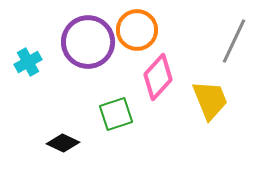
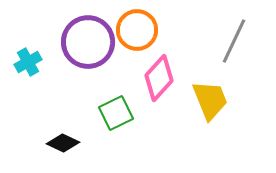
pink diamond: moved 1 px right, 1 px down
green square: moved 1 px up; rotated 8 degrees counterclockwise
